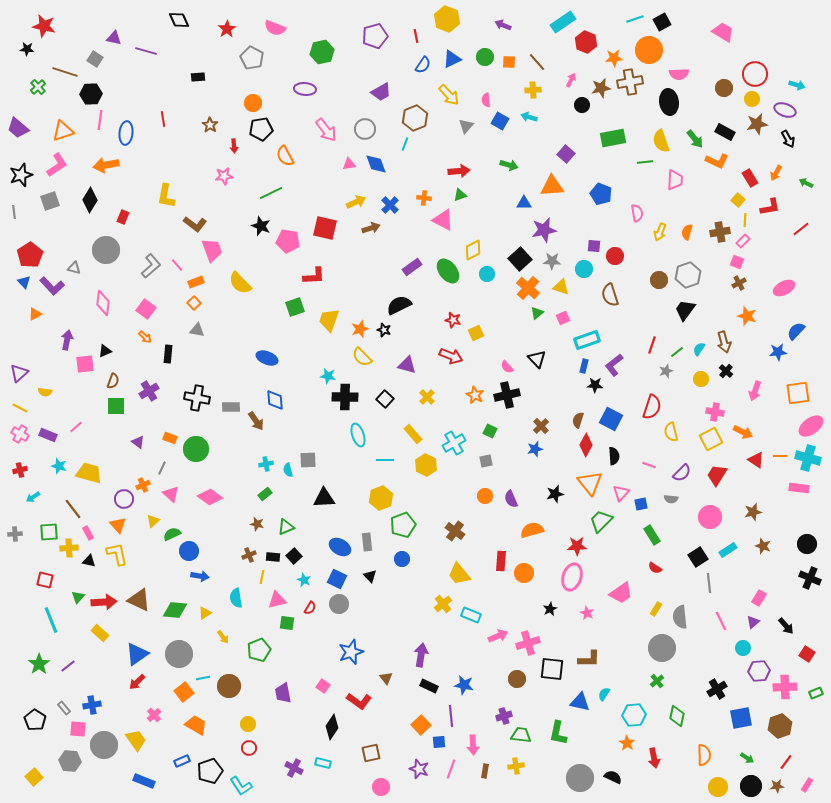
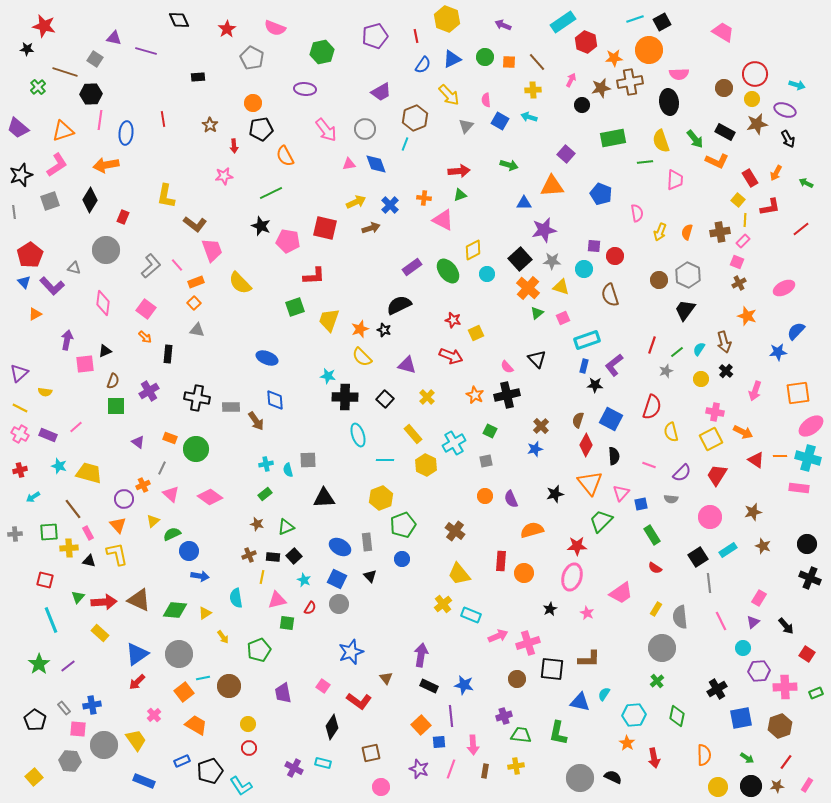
gray hexagon at (688, 275): rotated 15 degrees counterclockwise
